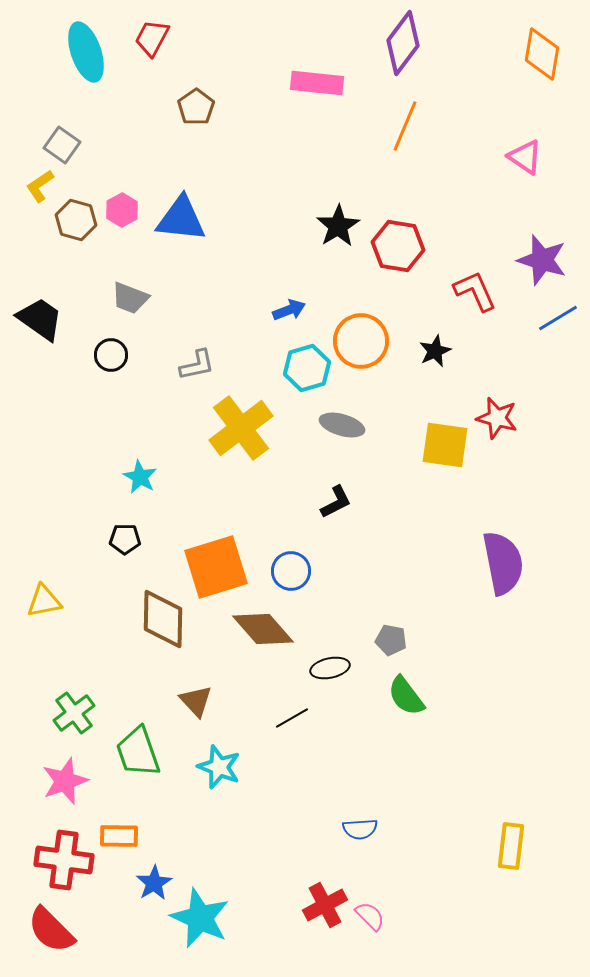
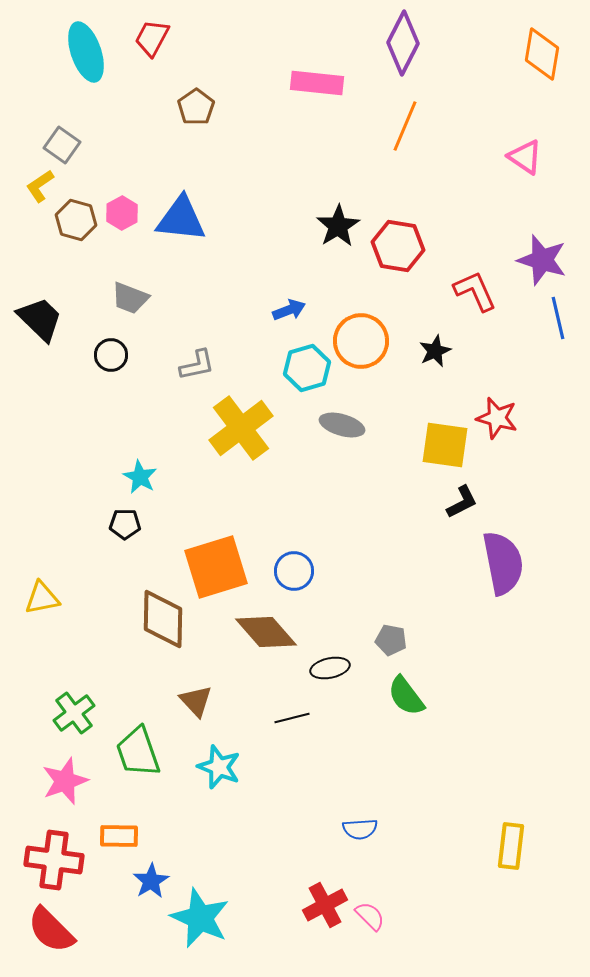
purple diamond at (403, 43): rotated 10 degrees counterclockwise
pink hexagon at (122, 210): moved 3 px down
blue line at (558, 318): rotated 72 degrees counterclockwise
black trapezoid at (40, 319): rotated 9 degrees clockwise
black L-shape at (336, 502): moved 126 px right
black pentagon at (125, 539): moved 15 px up
blue circle at (291, 571): moved 3 px right
yellow triangle at (44, 601): moved 2 px left, 3 px up
brown diamond at (263, 629): moved 3 px right, 3 px down
black line at (292, 718): rotated 16 degrees clockwise
red cross at (64, 860): moved 10 px left
blue star at (154, 883): moved 3 px left, 2 px up
